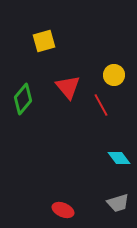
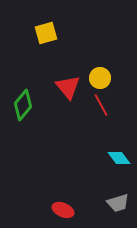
yellow square: moved 2 px right, 8 px up
yellow circle: moved 14 px left, 3 px down
green diamond: moved 6 px down
